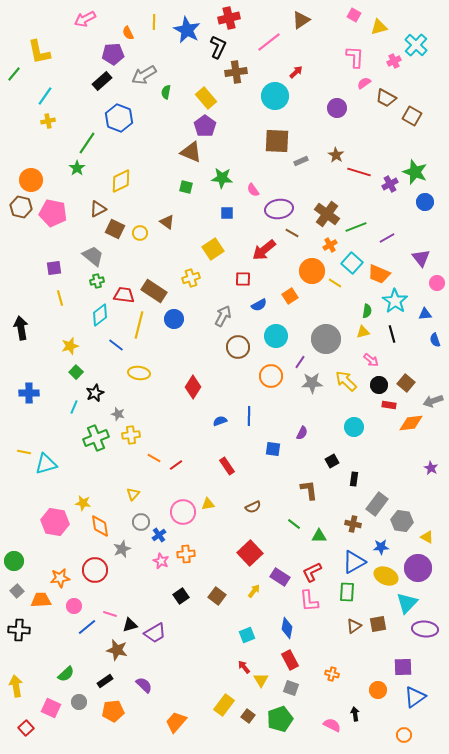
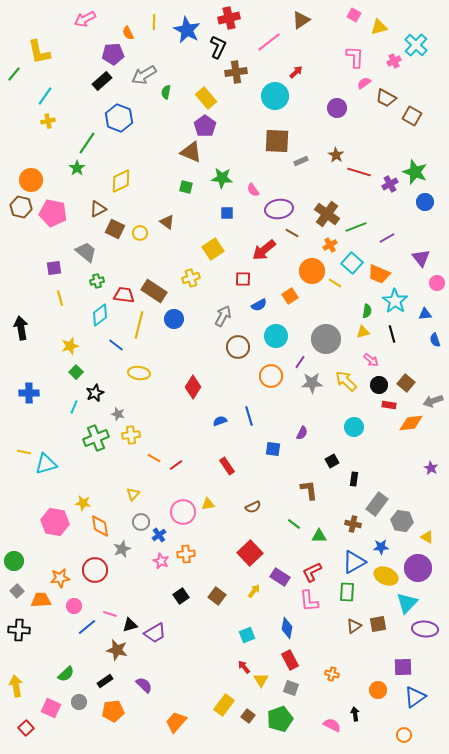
gray trapezoid at (93, 256): moved 7 px left, 4 px up
blue line at (249, 416): rotated 18 degrees counterclockwise
